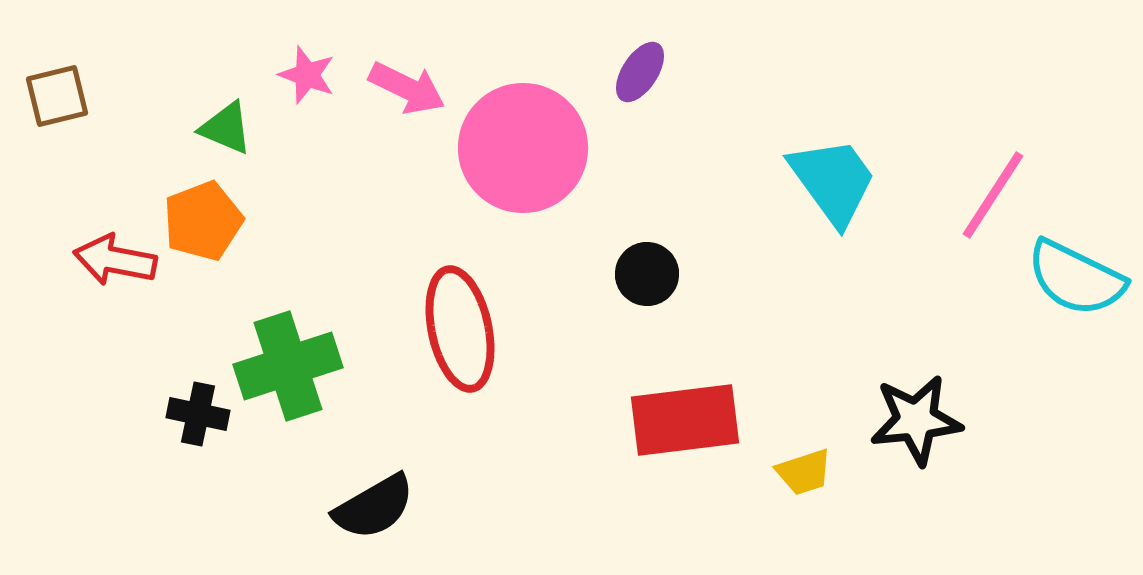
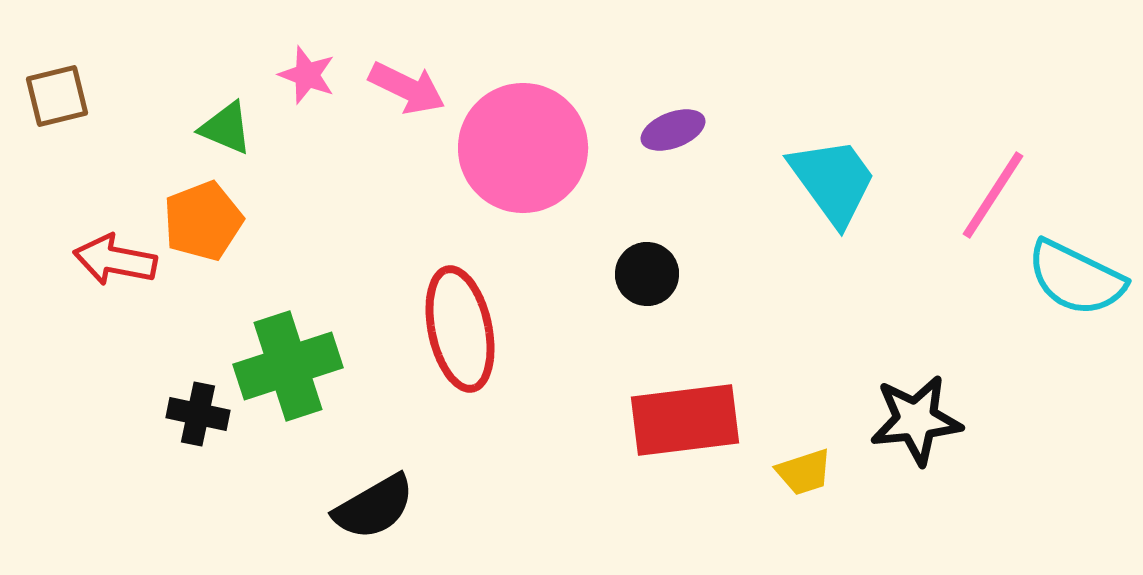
purple ellipse: moved 33 px right, 58 px down; rotated 36 degrees clockwise
